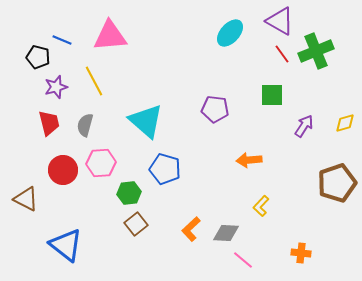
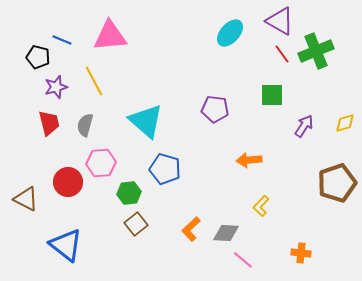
red circle: moved 5 px right, 12 px down
